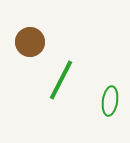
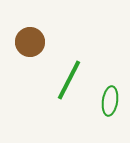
green line: moved 8 px right
